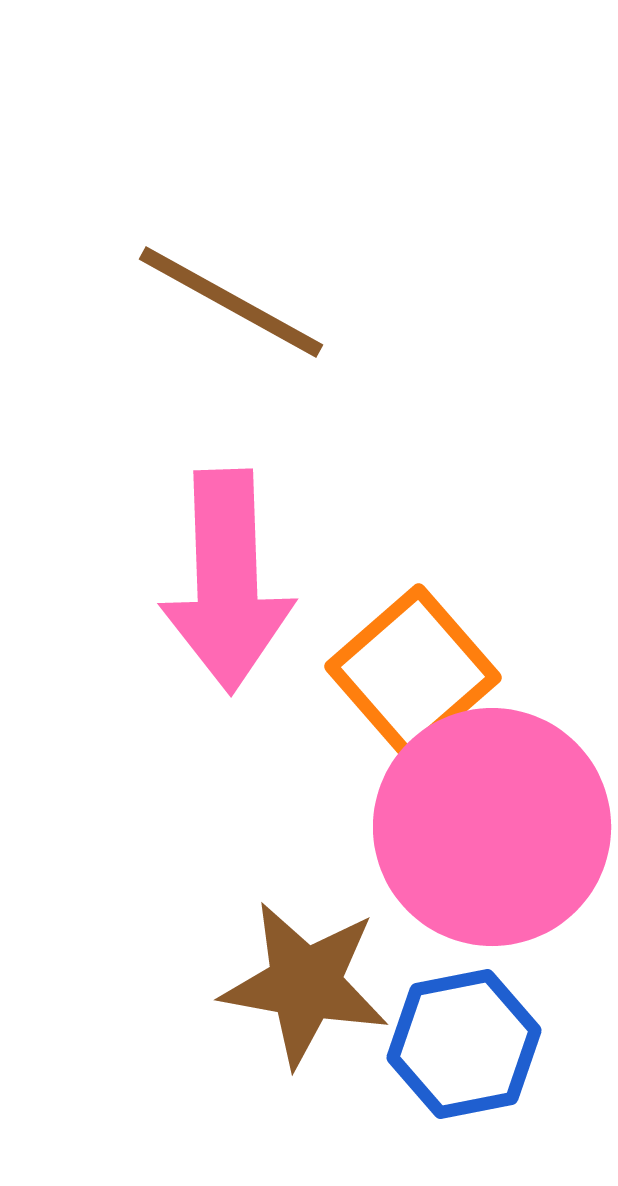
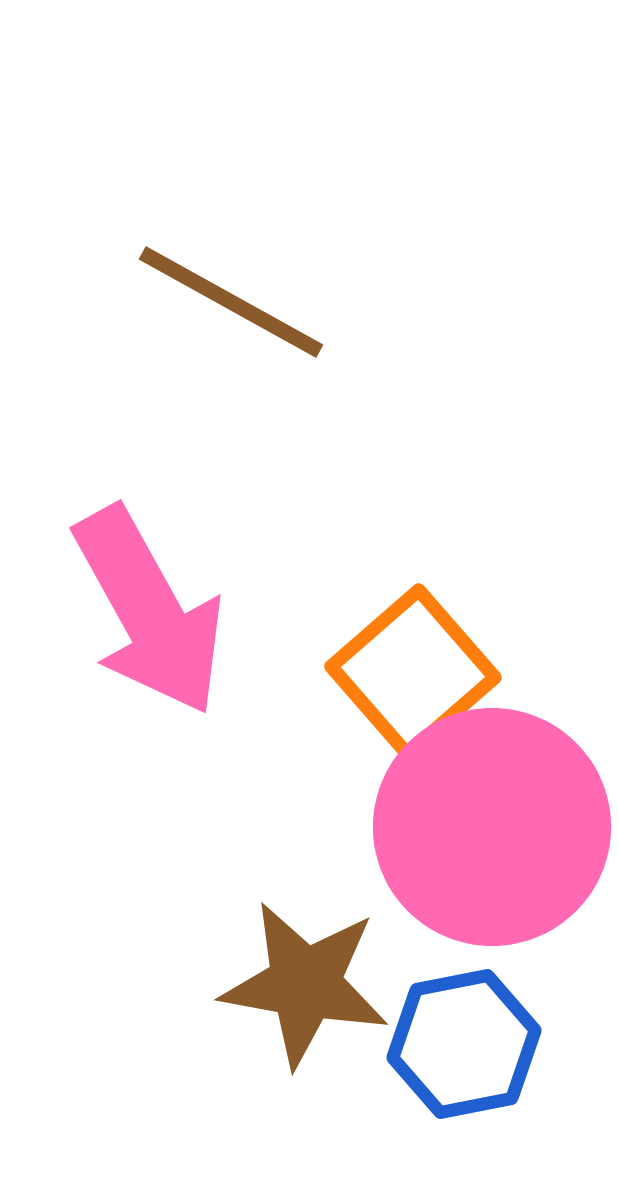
pink arrow: moved 78 px left, 30 px down; rotated 27 degrees counterclockwise
